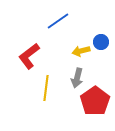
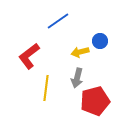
blue circle: moved 1 px left, 1 px up
yellow arrow: moved 1 px left, 1 px down
red pentagon: rotated 20 degrees clockwise
